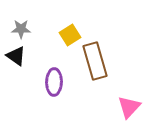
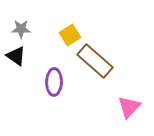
brown rectangle: rotated 33 degrees counterclockwise
